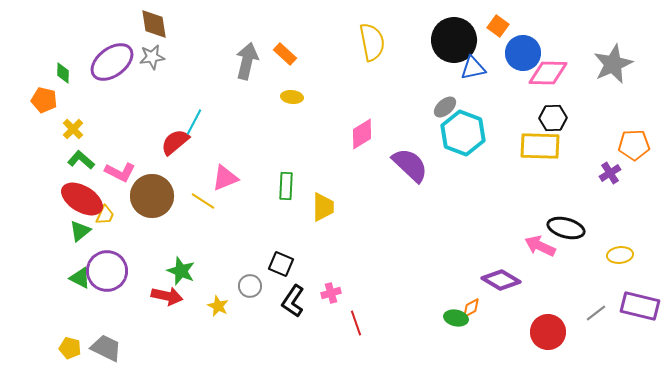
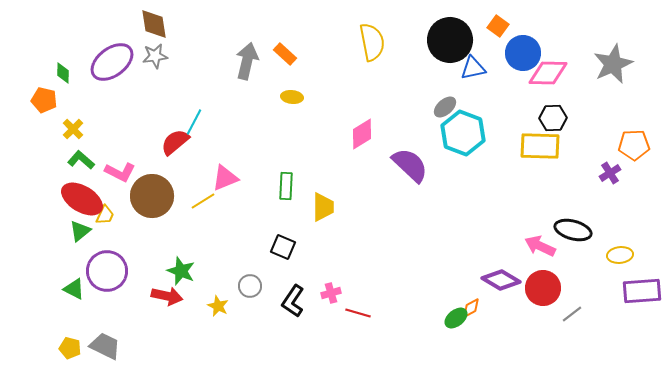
black circle at (454, 40): moved 4 px left
gray star at (152, 57): moved 3 px right, 1 px up
yellow line at (203, 201): rotated 65 degrees counterclockwise
black ellipse at (566, 228): moved 7 px right, 2 px down
black square at (281, 264): moved 2 px right, 17 px up
green triangle at (80, 278): moved 6 px left, 11 px down
purple rectangle at (640, 306): moved 2 px right, 15 px up; rotated 18 degrees counterclockwise
gray line at (596, 313): moved 24 px left, 1 px down
green ellipse at (456, 318): rotated 50 degrees counterclockwise
red line at (356, 323): moved 2 px right, 10 px up; rotated 55 degrees counterclockwise
red circle at (548, 332): moved 5 px left, 44 px up
gray trapezoid at (106, 348): moved 1 px left, 2 px up
